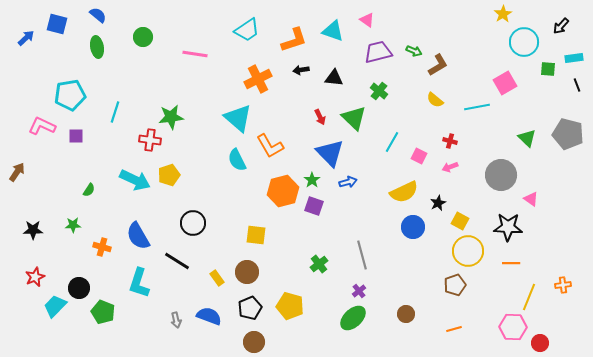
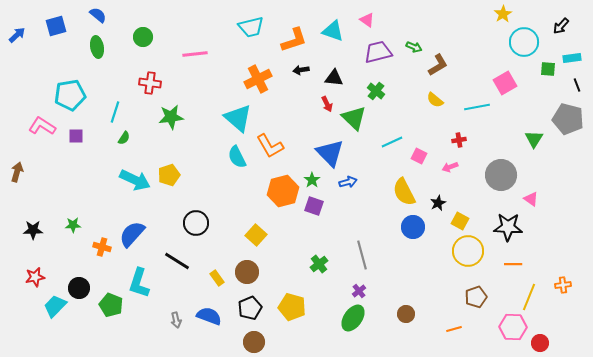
blue square at (57, 24): moved 1 px left, 2 px down; rotated 30 degrees counterclockwise
cyan trapezoid at (247, 30): moved 4 px right, 3 px up; rotated 20 degrees clockwise
blue arrow at (26, 38): moved 9 px left, 3 px up
green arrow at (414, 51): moved 4 px up
pink line at (195, 54): rotated 15 degrees counterclockwise
cyan rectangle at (574, 58): moved 2 px left
green cross at (379, 91): moved 3 px left
red arrow at (320, 117): moved 7 px right, 13 px up
pink L-shape at (42, 126): rotated 8 degrees clockwise
gray pentagon at (568, 134): moved 15 px up
green triangle at (527, 138): moved 7 px right, 1 px down; rotated 18 degrees clockwise
red cross at (150, 140): moved 57 px up
red cross at (450, 141): moved 9 px right, 1 px up; rotated 24 degrees counterclockwise
cyan line at (392, 142): rotated 35 degrees clockwise
cyan semicircle at (237, 160): moved 3 px up
brown arrow at (17, 172): rotated 18 degrees counterclockwise
green semicircle at (89, 190): moved 35 px right, 52 px up
yellow semicircle at (404, 192): rotated 88 degrees clockwise
black circle at (193, 223): moved 3 px right
yellow square at (256, 235): rotated 35 degrees clockwise
blue semicircle at (138, 236): moved 6 px left, 2 px up; rotated 72 degrees clockwise
orange line at (511, 263): moved 2 px right, 1 px down
red star at (35, 277): rotated 12 degrees clockwise
brown pentagon at (455, 285): moved 21 px right, 12 px down
yellow pentagon at (290, 306): moved 2 px right, 1 px down
green pentagon at (103, 312): moved 8 px right, 7 px up
green ellipse at (353, 318): rotated 12 degrees counterclockwise
